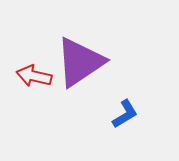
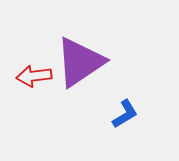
red arrow: rotated 20 degrees counterclockwise
